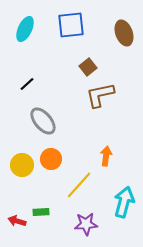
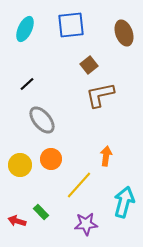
brown square: moved 1 px right, 2 px up
gray ellipse: moved 1 px left, 1 px up
yellow circle: moved 2 px left
green rectangle: rotated 49 degrees clockwise
